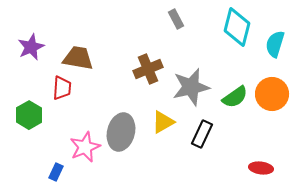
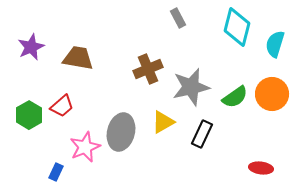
gray rectangle: moved 2 px right, 1 px up
red trapezoid: moved 18 px down; rotated 45 degrees clockwise
